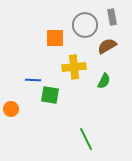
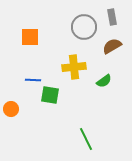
gray circle: moved 1 px left, 2 px down
orange square: moved 25 px left, 1 px up
brown semicircle: moved 5 px right
green semicircle: rotated 28 degrees clockwise
